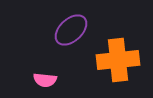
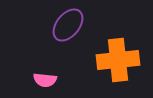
purple ellipse: moved 3 px left, 5 px up; rotated 8 degrees counterclockwise
